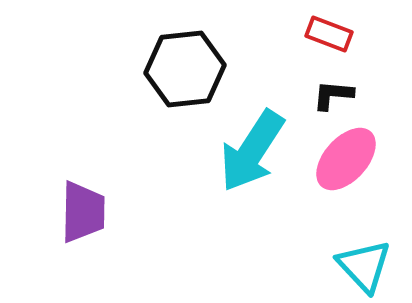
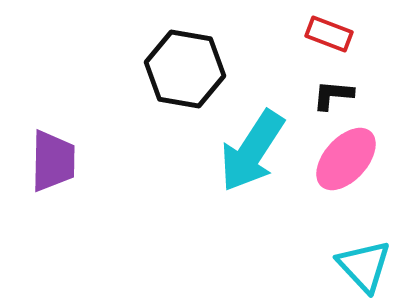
black hexagon: rotated 16 degrees clockwise
purple trapezoid: moved 30 px left, 51 px up
